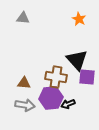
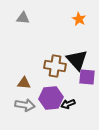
brown cross: moved 1 px left, 11 px up
